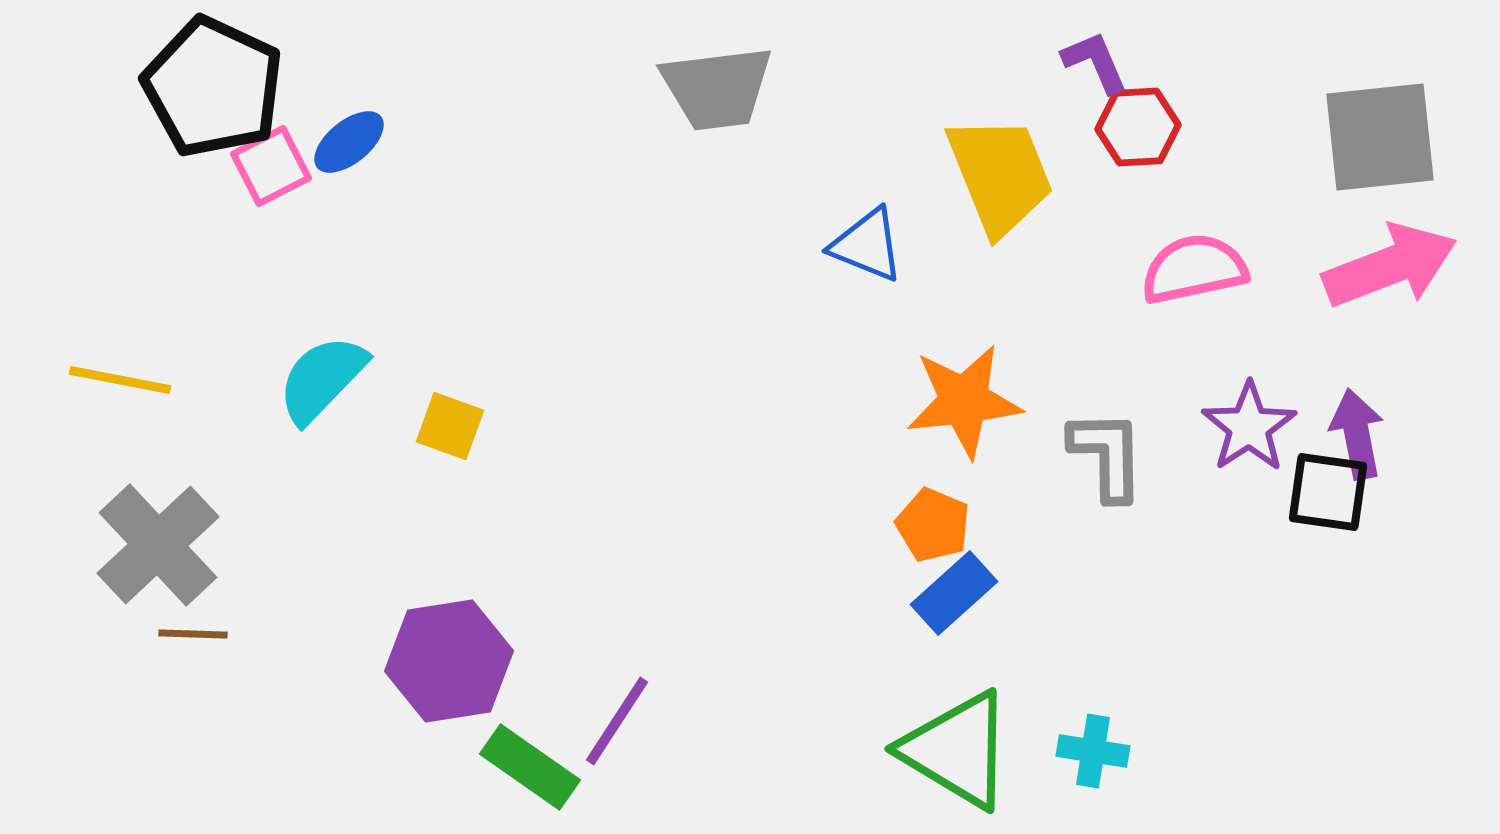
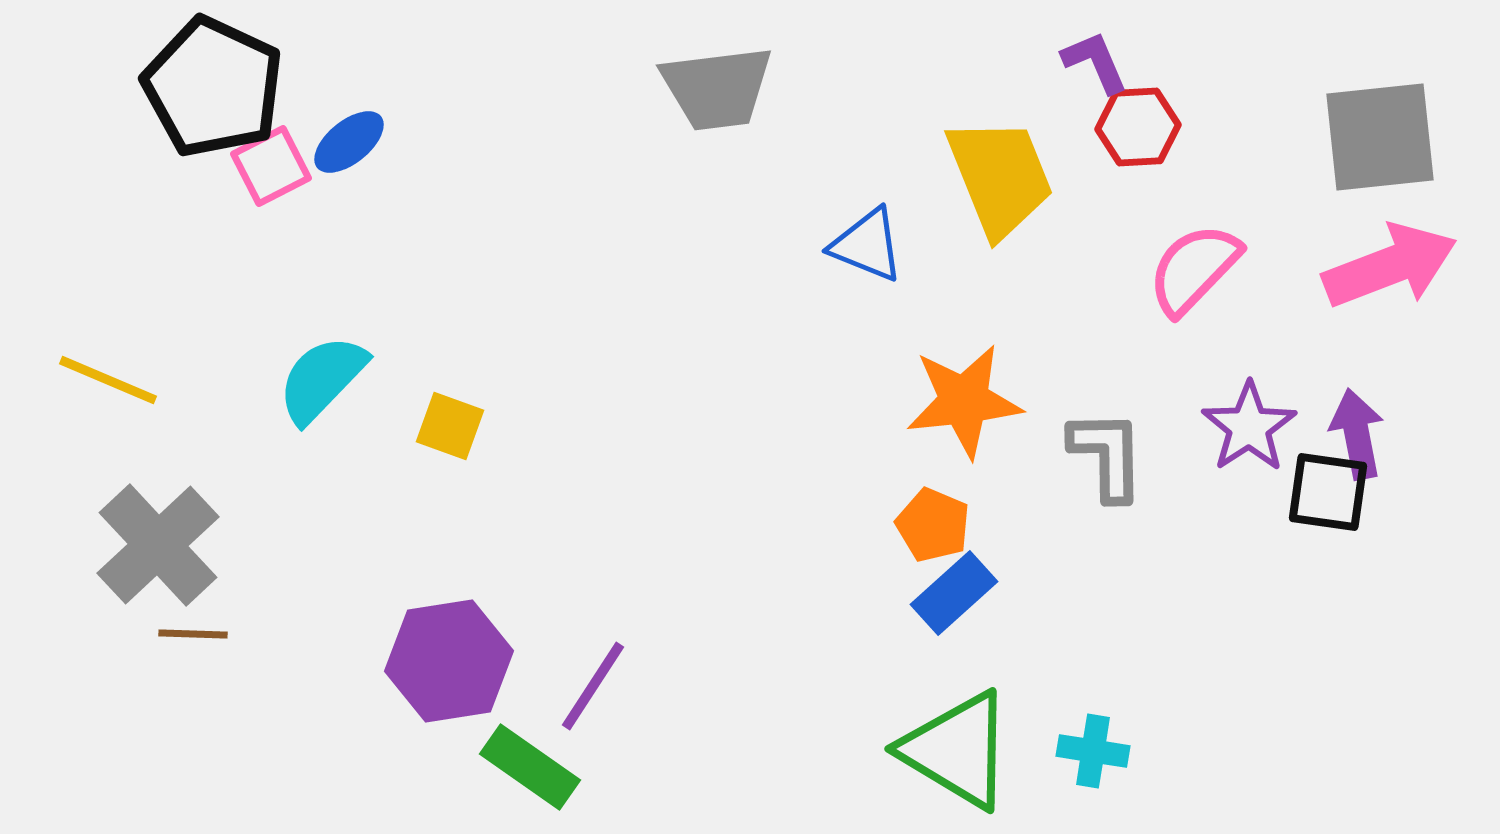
yellow trapezoid: moved 2 px down
pink semicircle: rotated 34 degrees counterclockwise
yellow line: moved 12 px left; rotated 12 degrees clockwise
purple line: moved 24 px left, 35 px up
